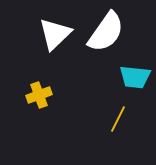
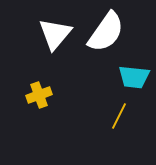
white triangle: rotated 6 degrees counterclockwise
cyan trapezoid: moved 1 px left
yellow line: moved 1 px right, 3 px up
